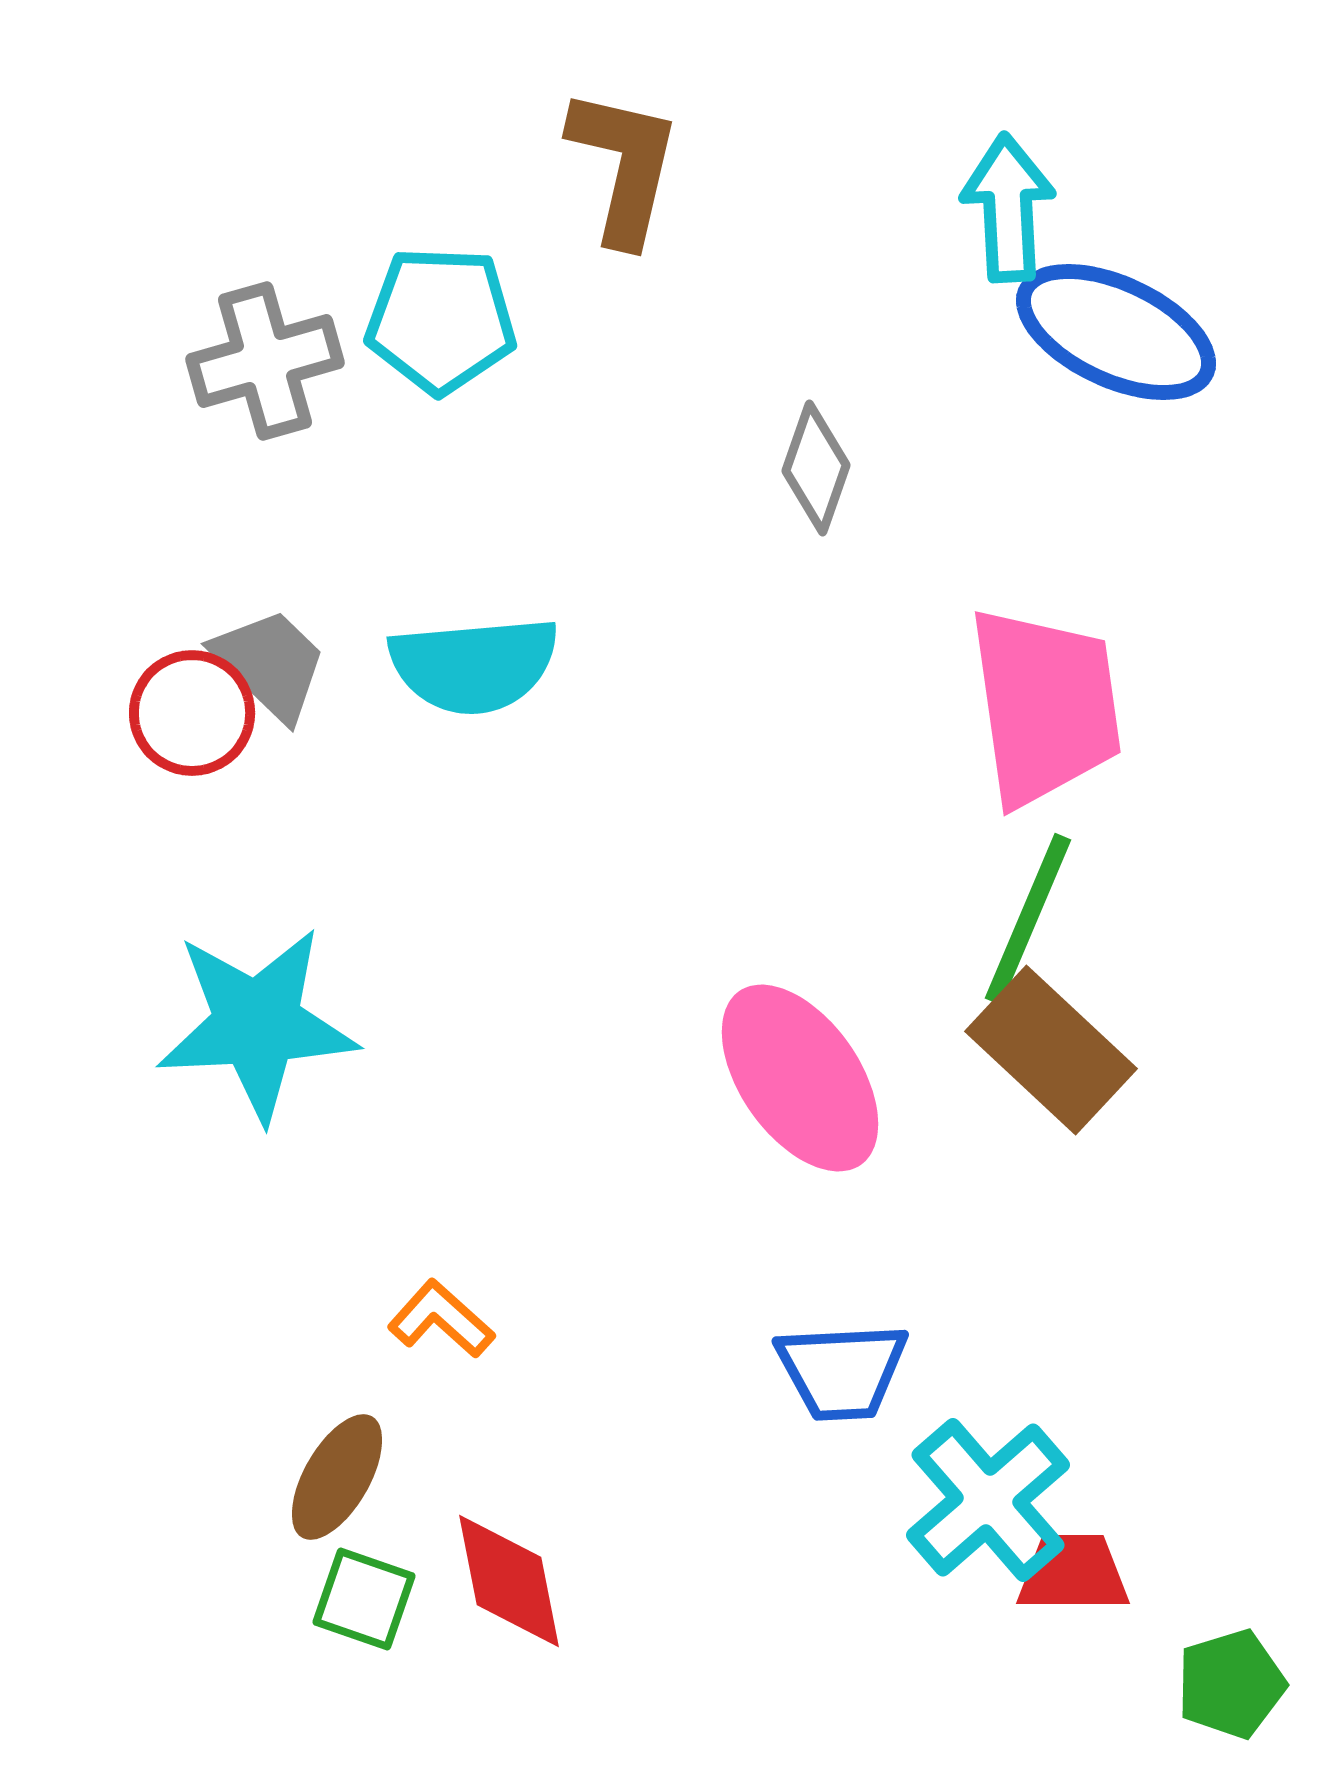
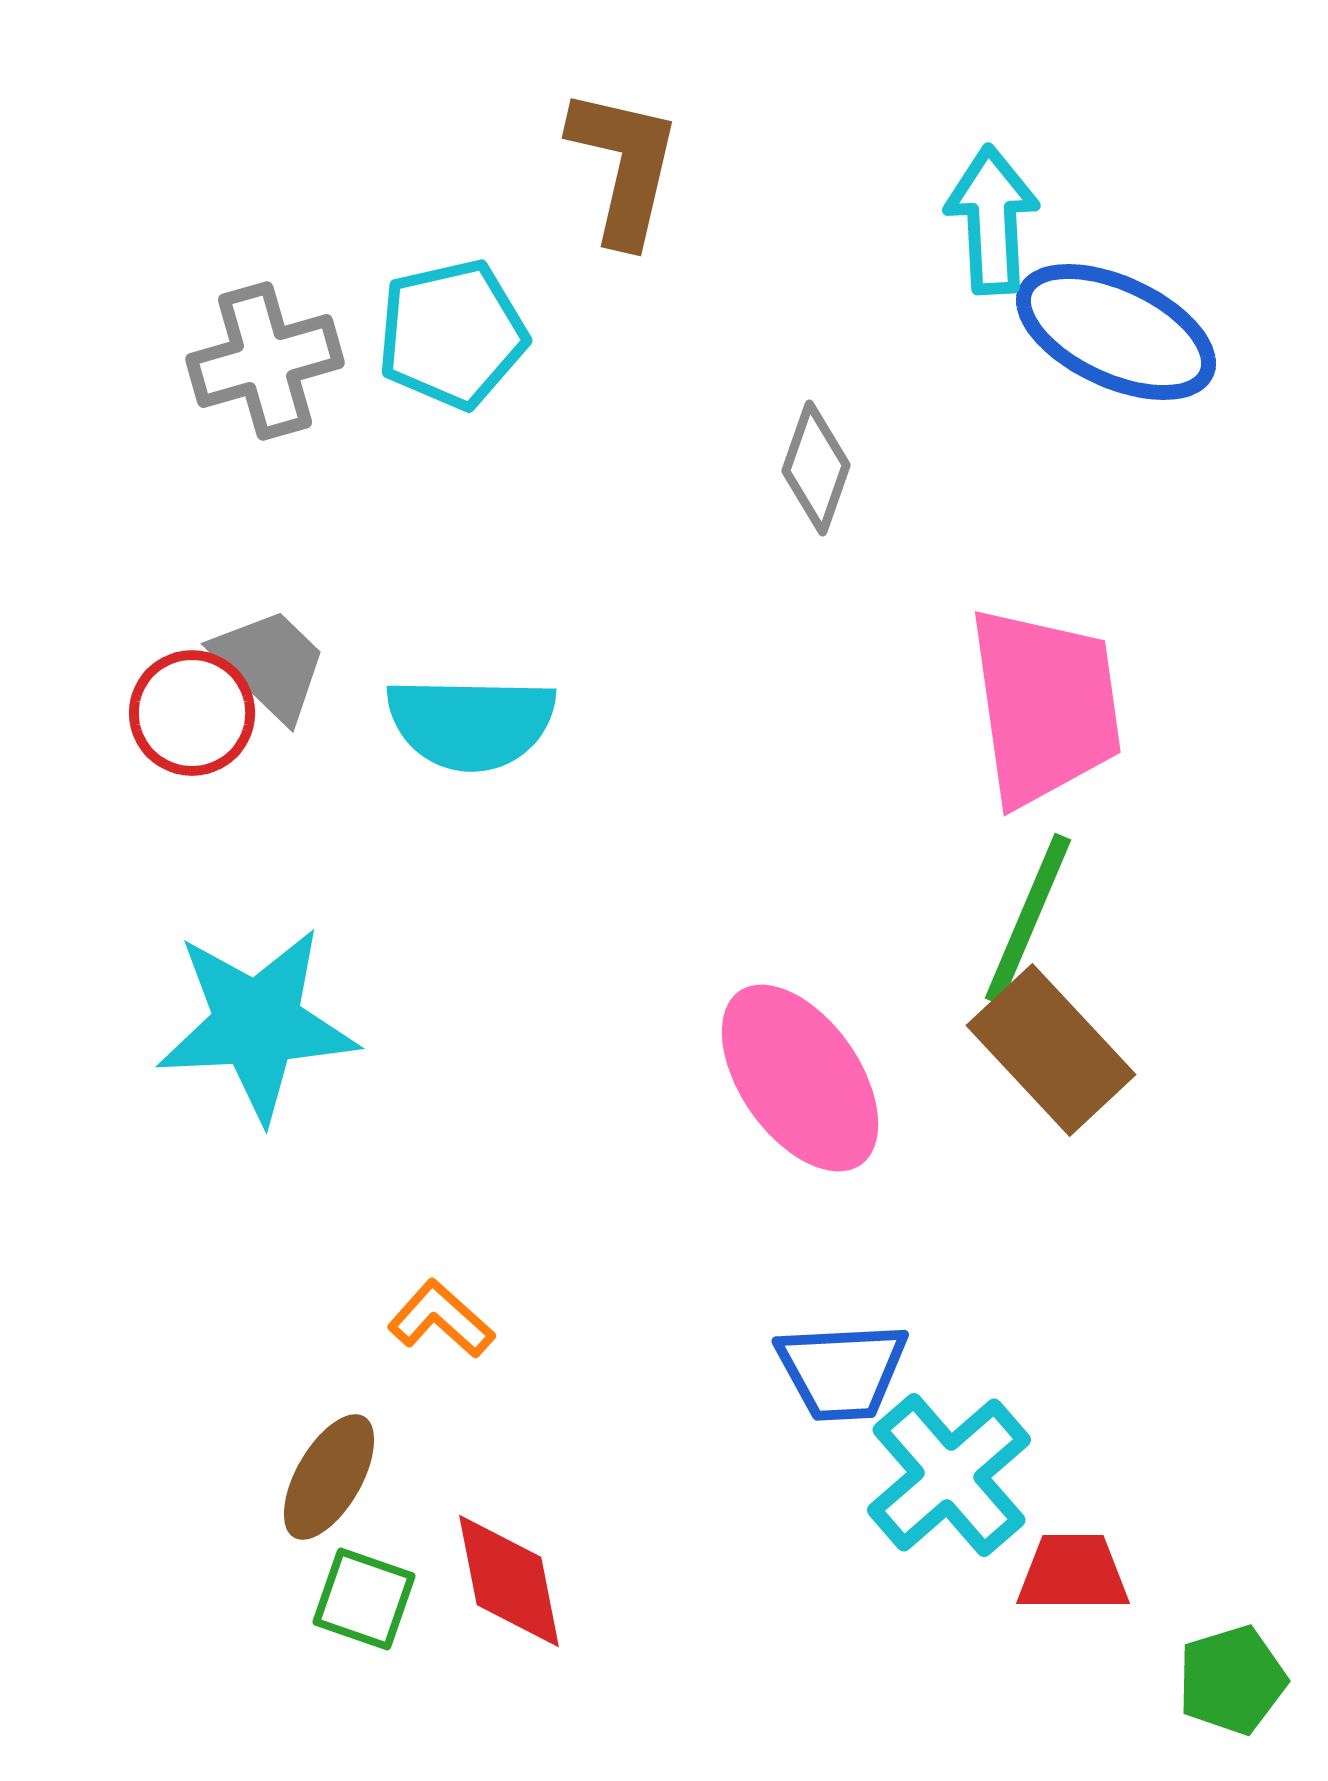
cyan arrow: moved 16 px left, 12 px down
cyan pentagon: moved 11 px right, 14 px down; rotated 15 degrees counterclockwise
cyan semicircle: moved 3 px left, 58 px down; rotated 6 degrees clockwise
brown rectangle: rotated 4 degrees clockwise
brown ellipse: moved 8 px left
cyan cross: moved 39 px left, 25 px up
green pentagon: moved 1 px right, 4 px up
